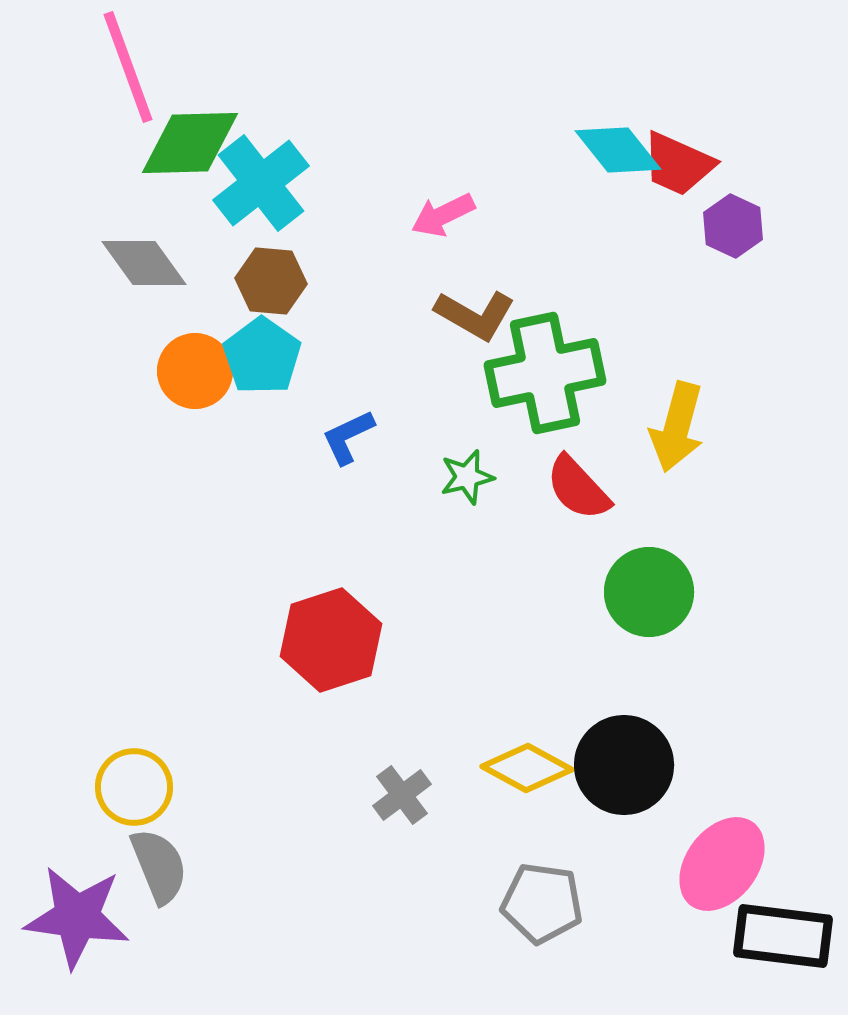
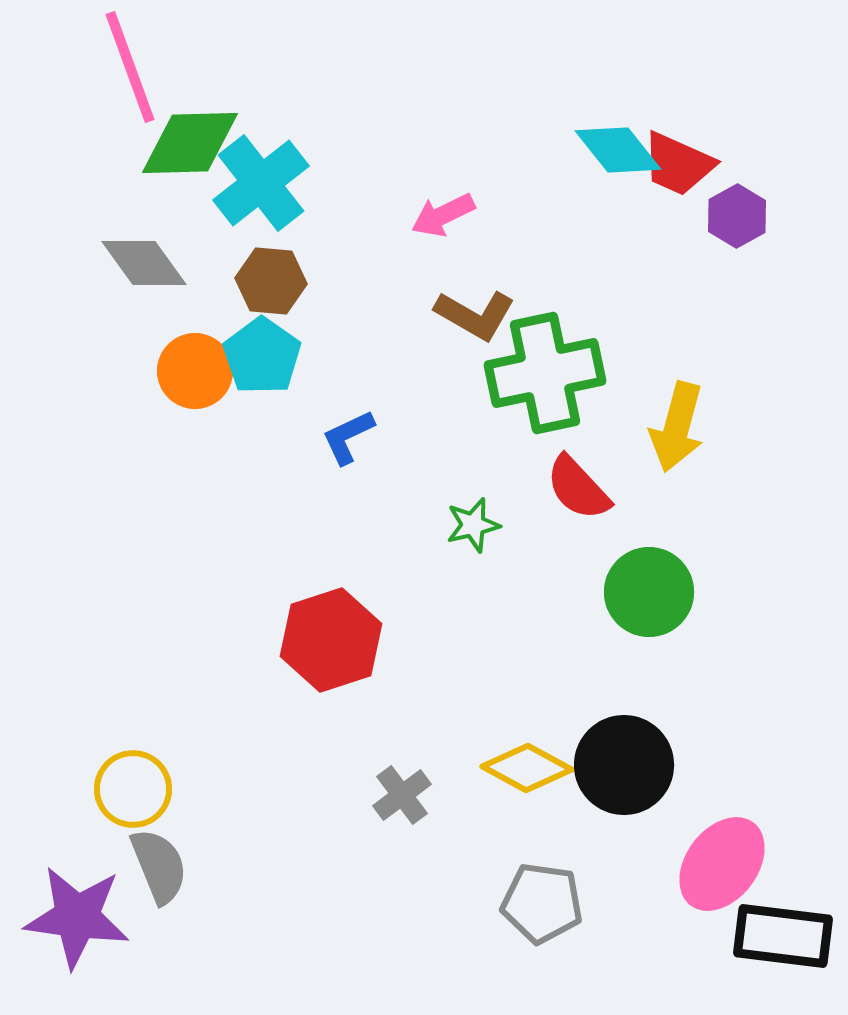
pink line: moved 2 px right
purple hexagon: moved 4 px right, 10 px up; rotated 6 degrees clockwise
green star: moved 6 px right, 48 px down
yellow circle: moved 1 px left, 2 px down
